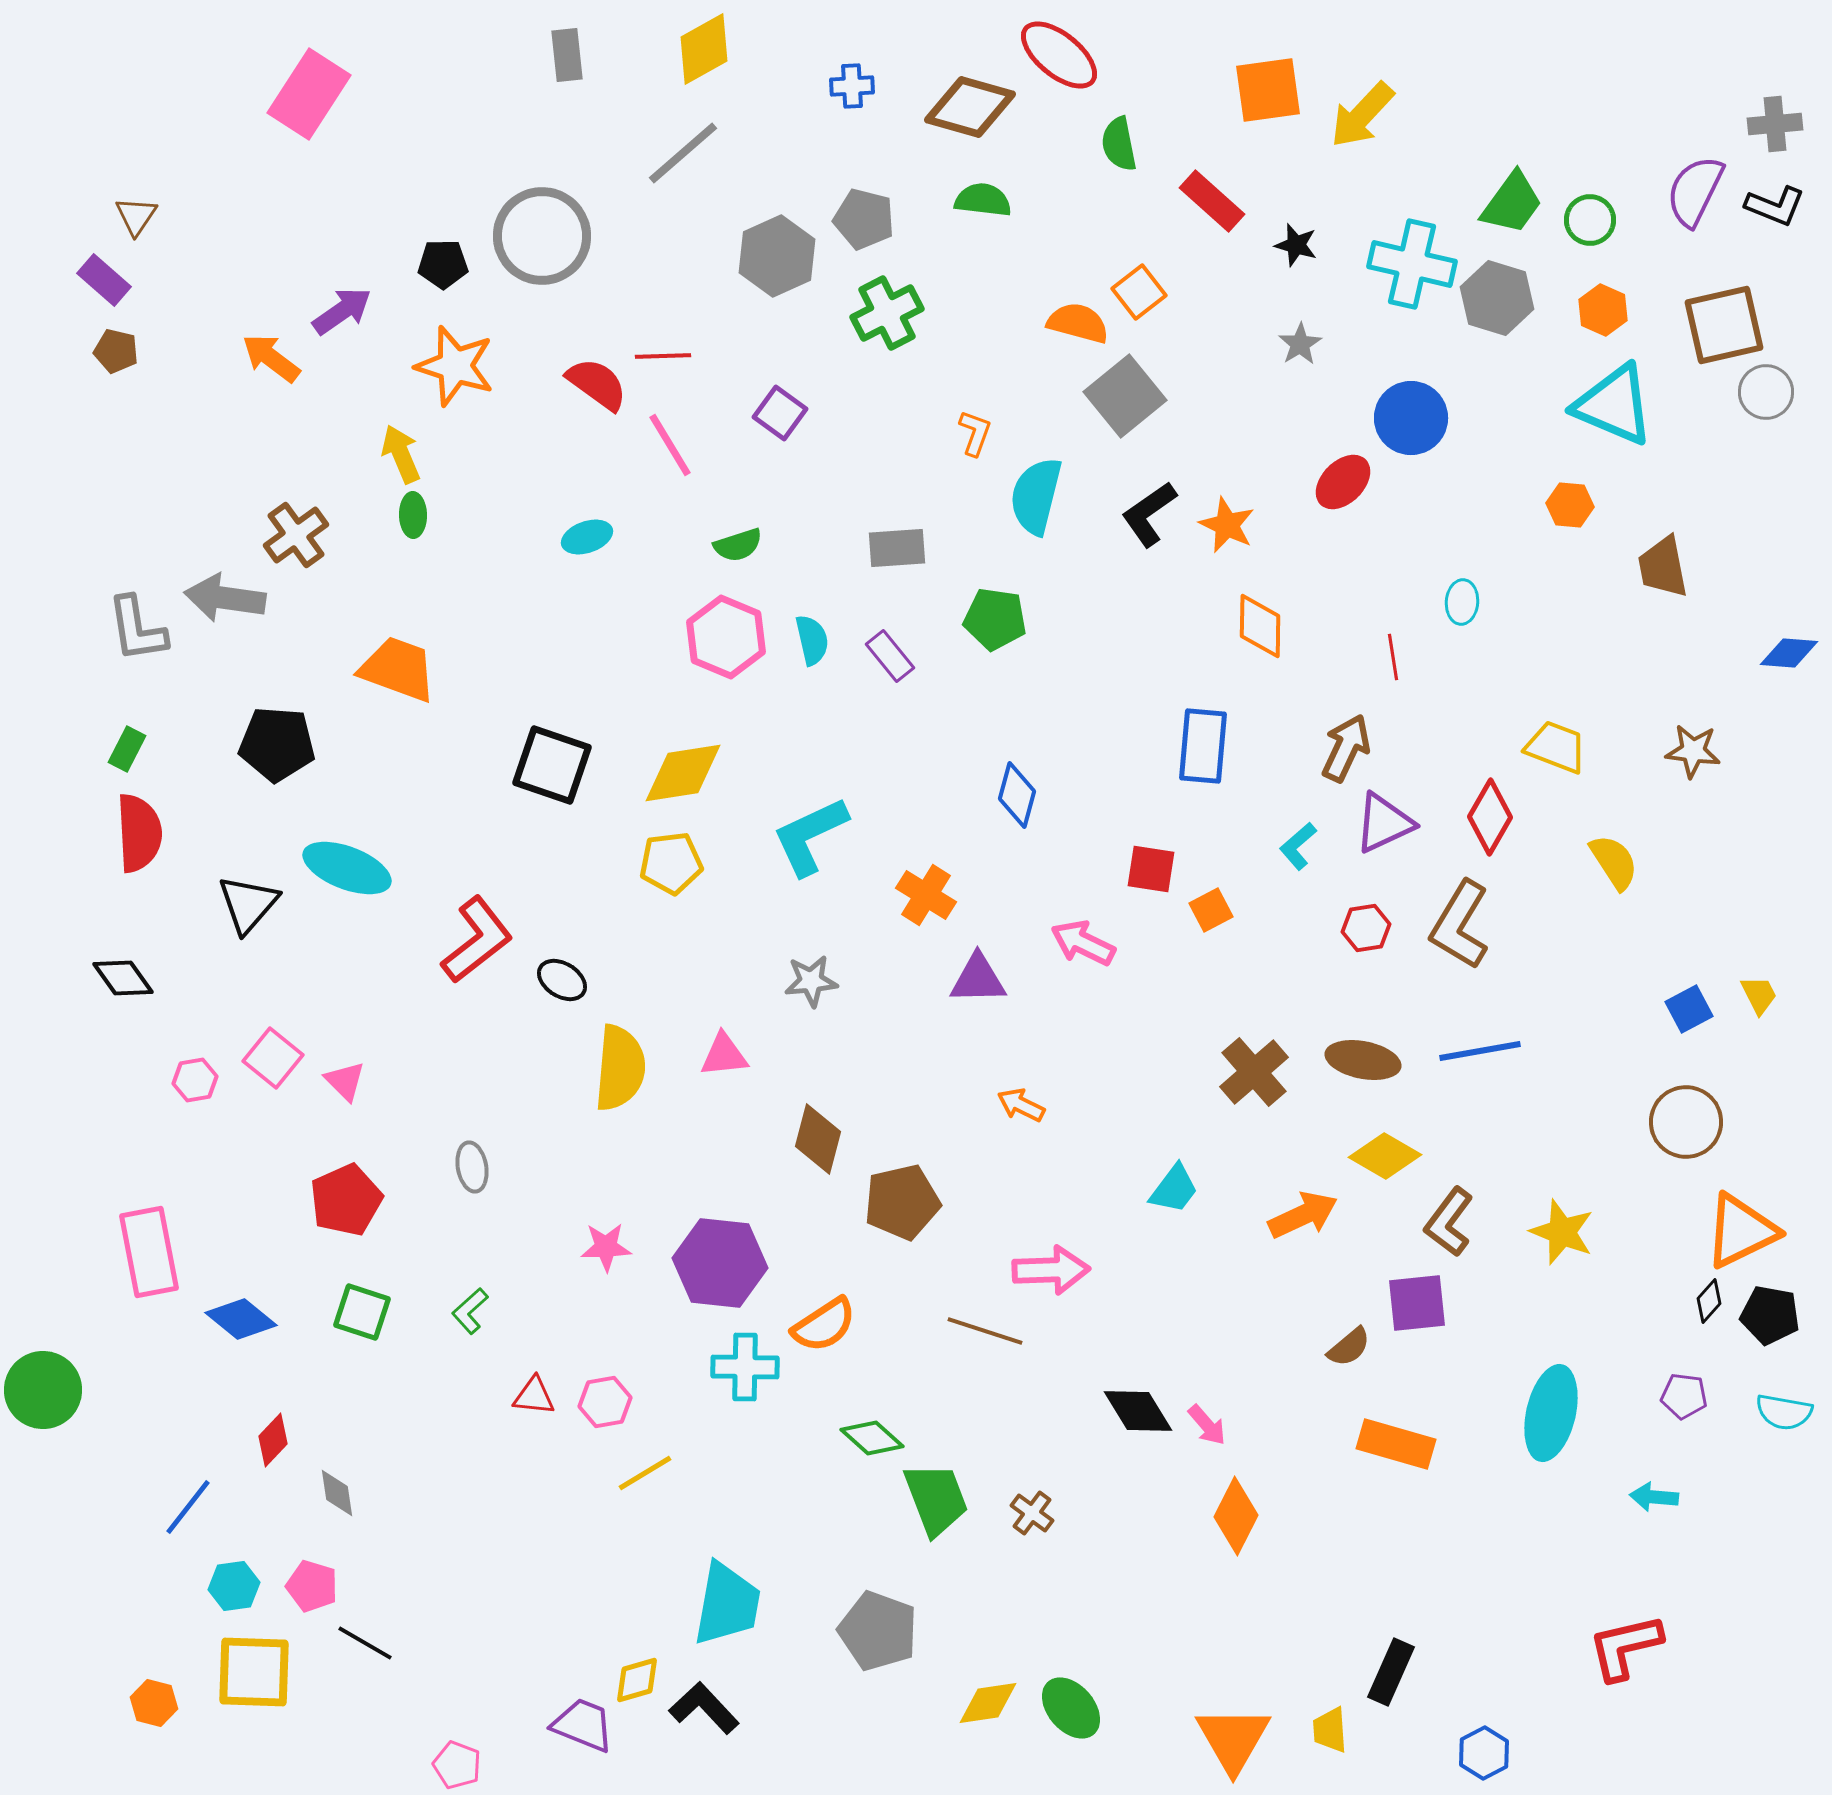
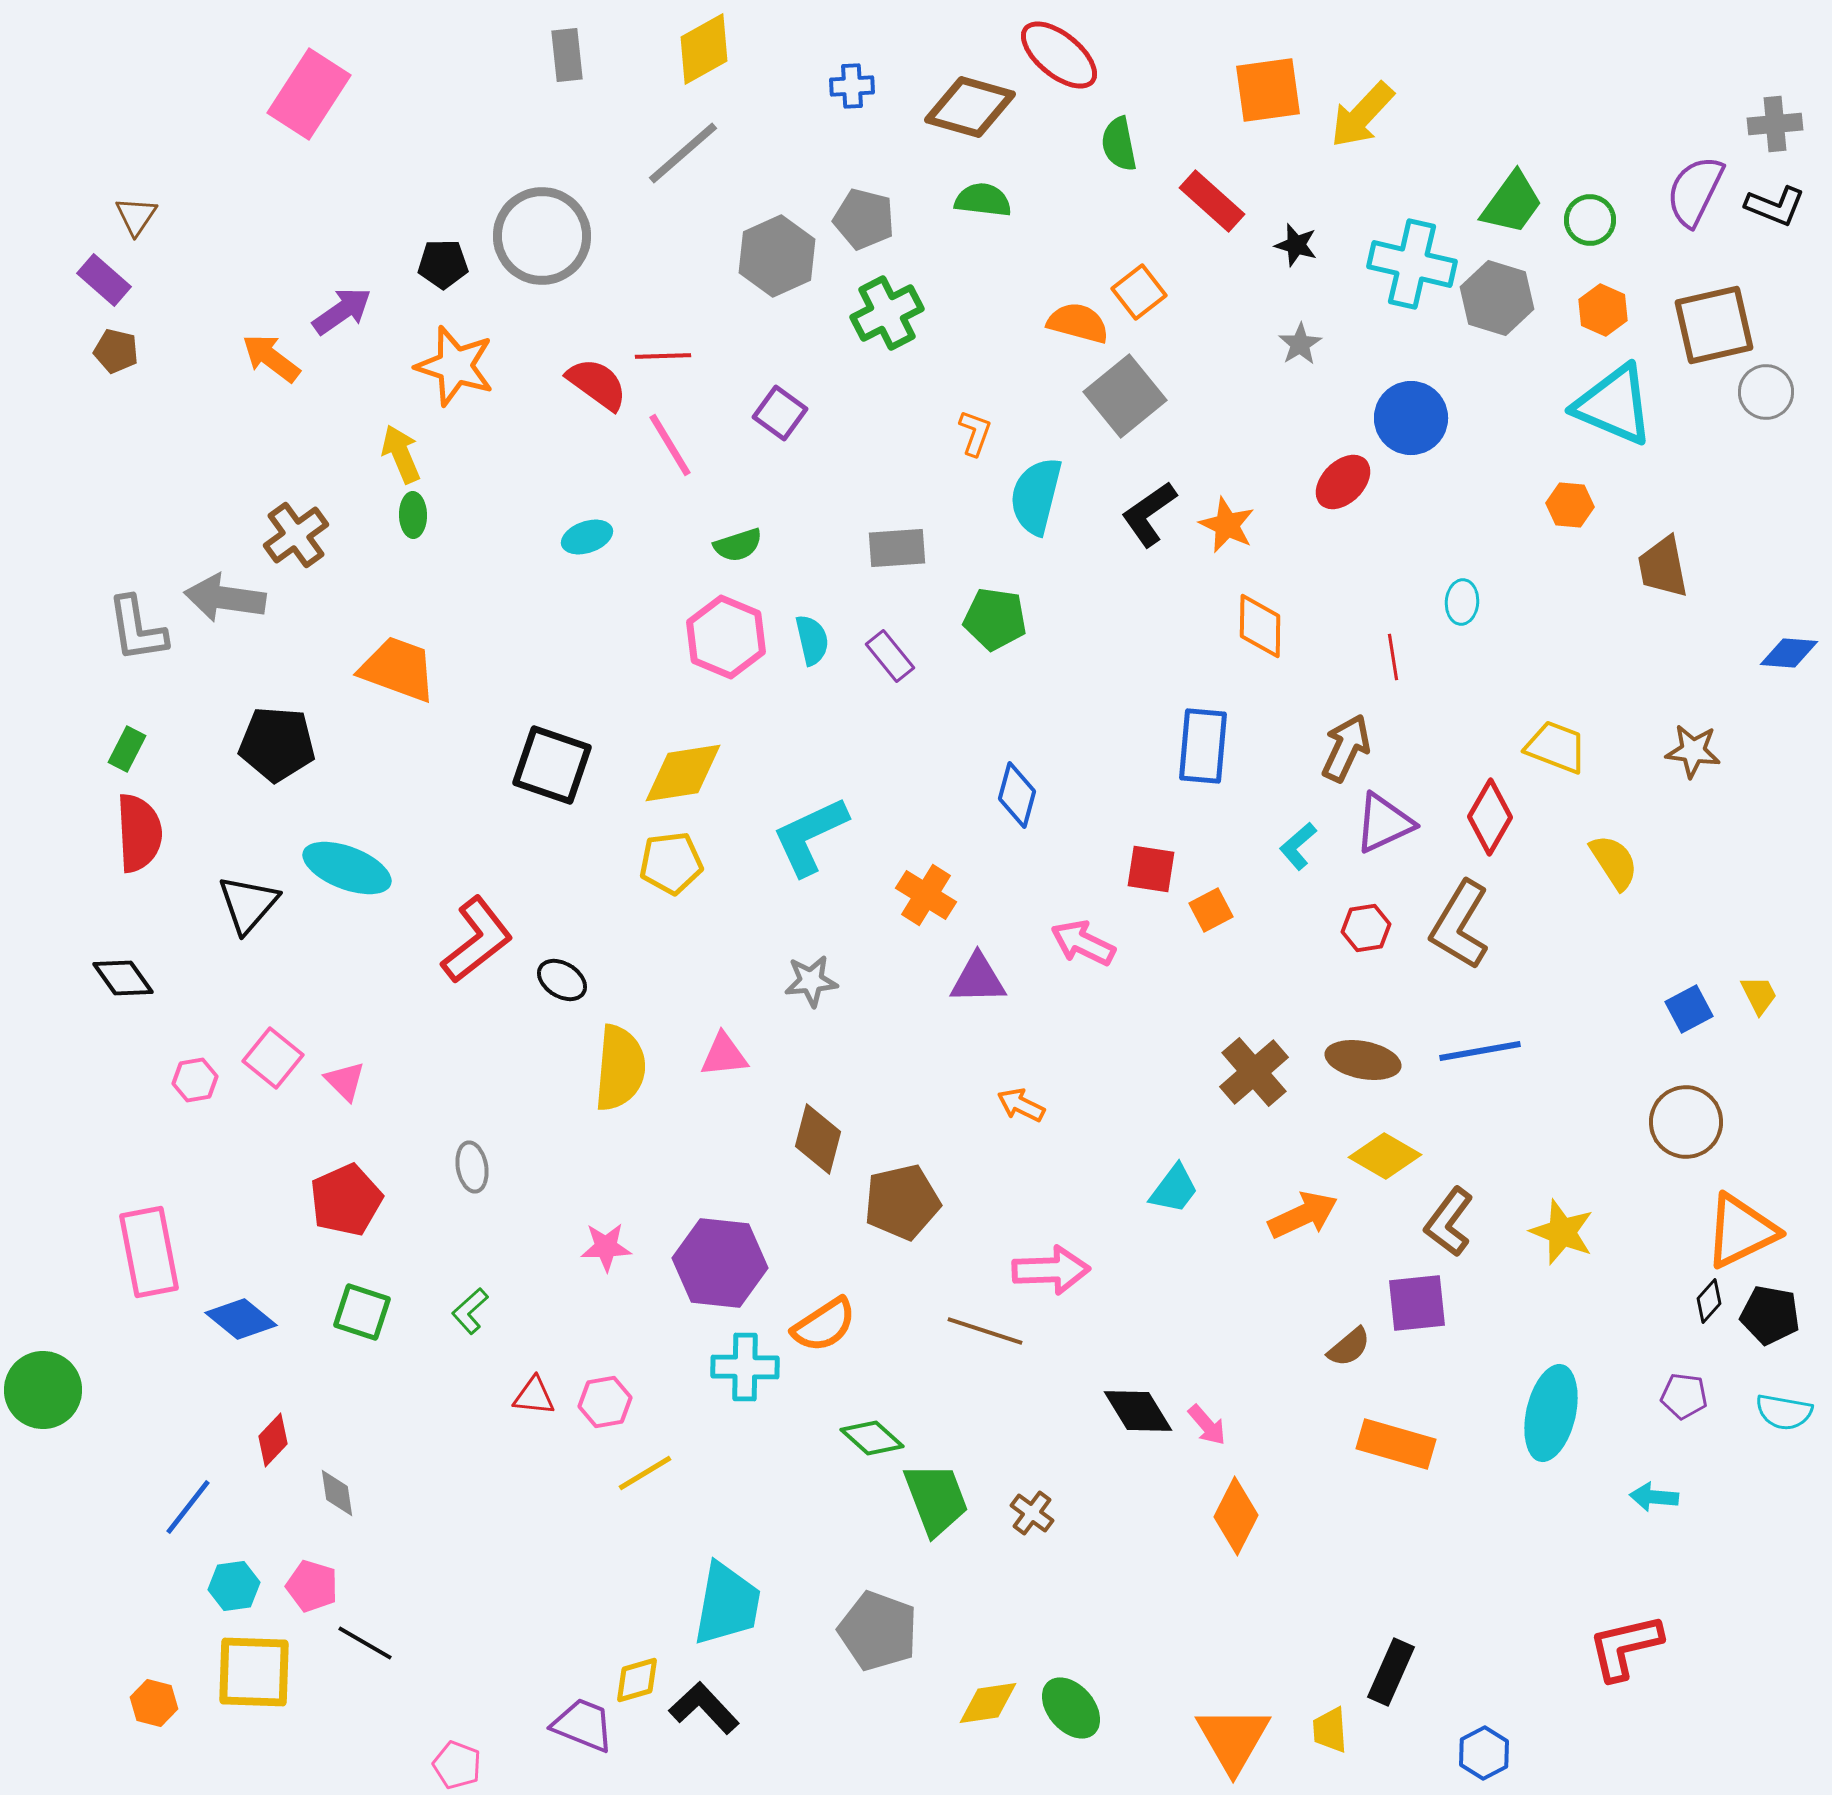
brown square at (1724, 325): moved 10 px left
